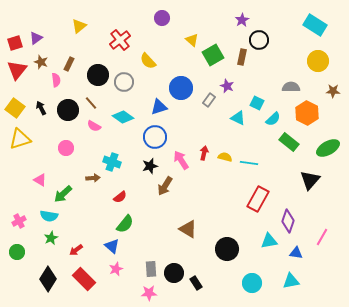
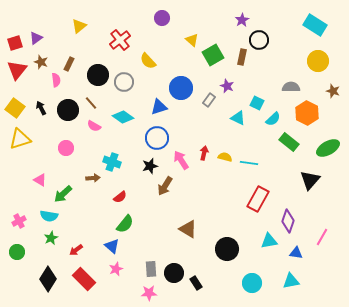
brown star at (333, 91): rotated 16 degrees clockwise
blue circle at (155, 137): moved 2 px right, 1 px down
